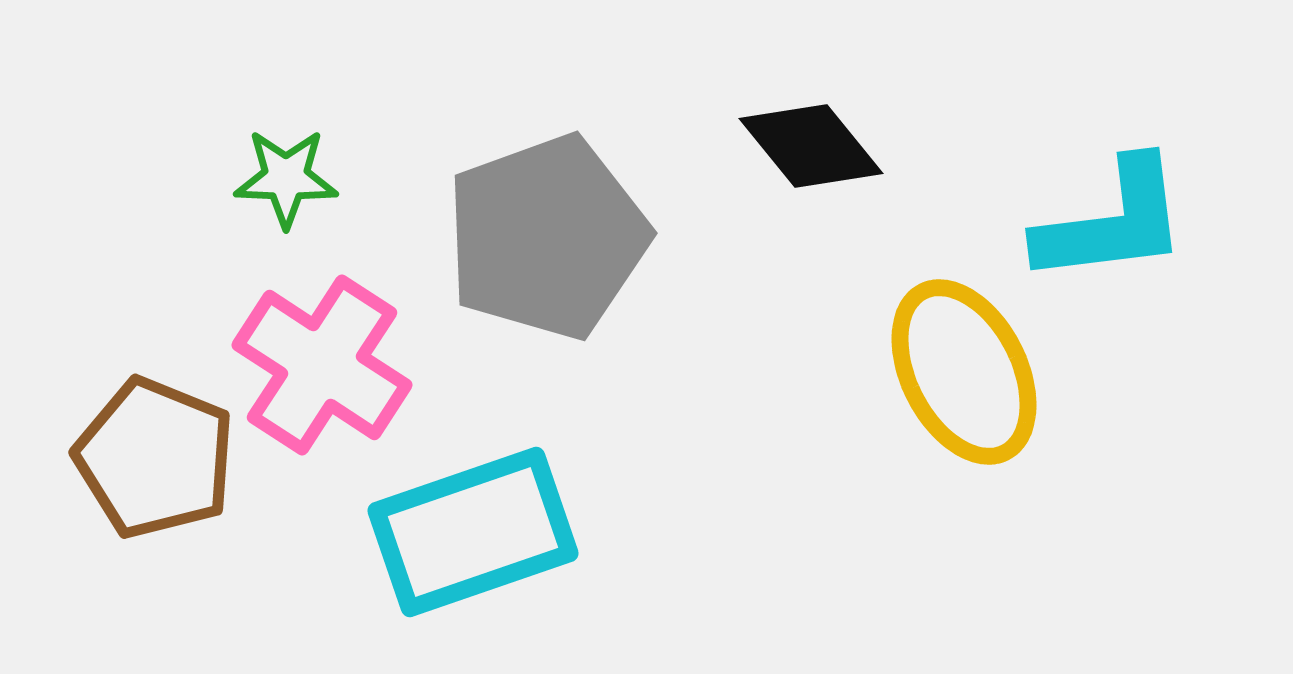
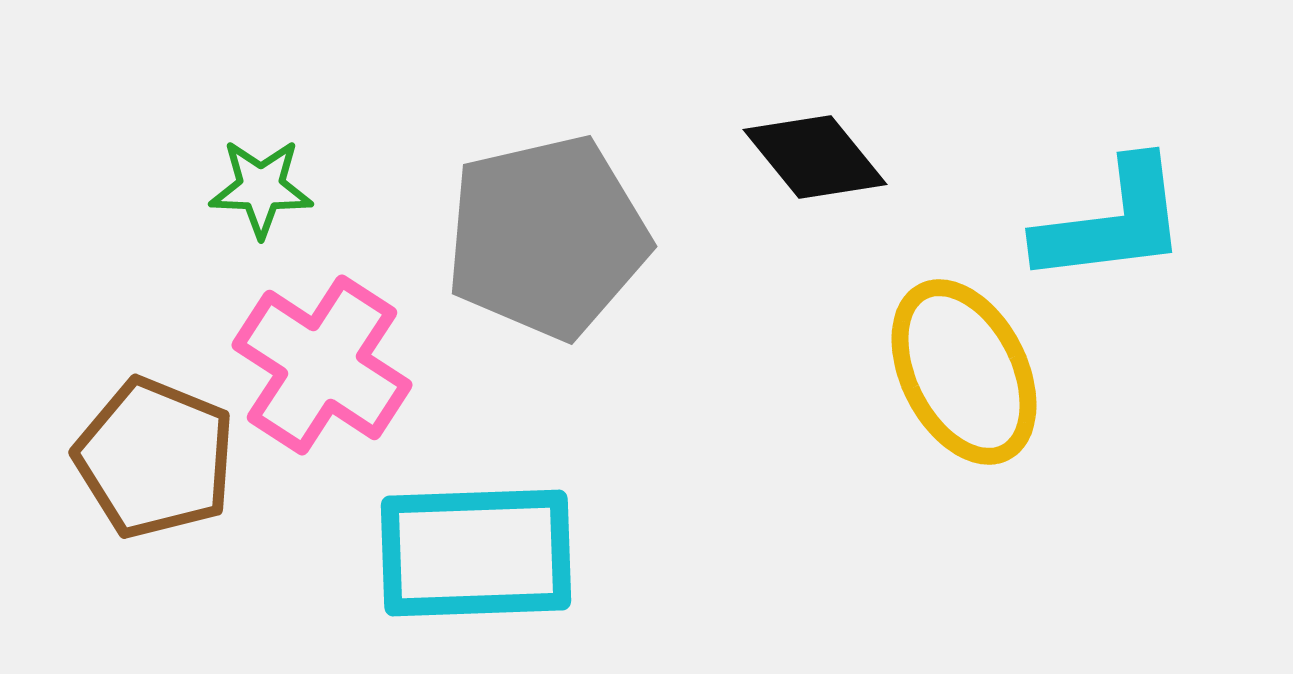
black diamond: moved 4 px right, 11 px down
green star: moved 25 px left, 10 px down
gray pentagon: rotated 7 degrees clockwise
cyan rectangle: moved 3 px right, 21 px down; rotated 17 degrees clockwise
